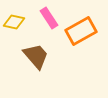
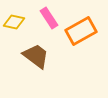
brown trapezoid: rotated 12 degrees counterclockwise
